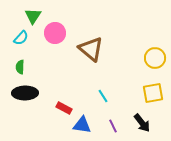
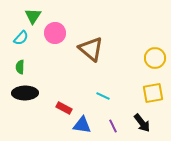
cyan line: rotated 32 degrees counterclockwise
